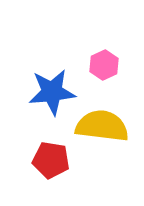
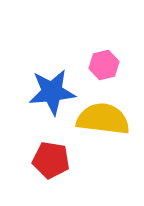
pink hexagon: rotated 12 degrees clockwise
yellow semicircle: moved 1 px right, 7 px up
